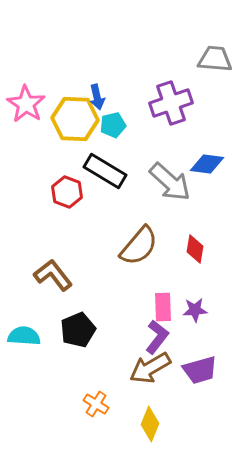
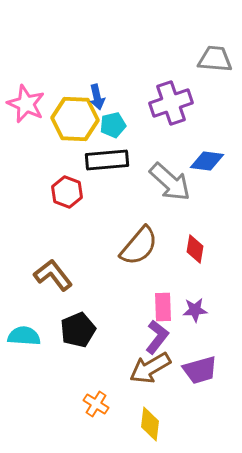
pink star: rotated 9 degrees counterclockwise
blue diamond: moved 3 px up
black rectangle: moved 2 px right, 11 px up; rotated 36 degrees counterclockwise
yellow diamond: rotated 16 degrees counterclockwise
